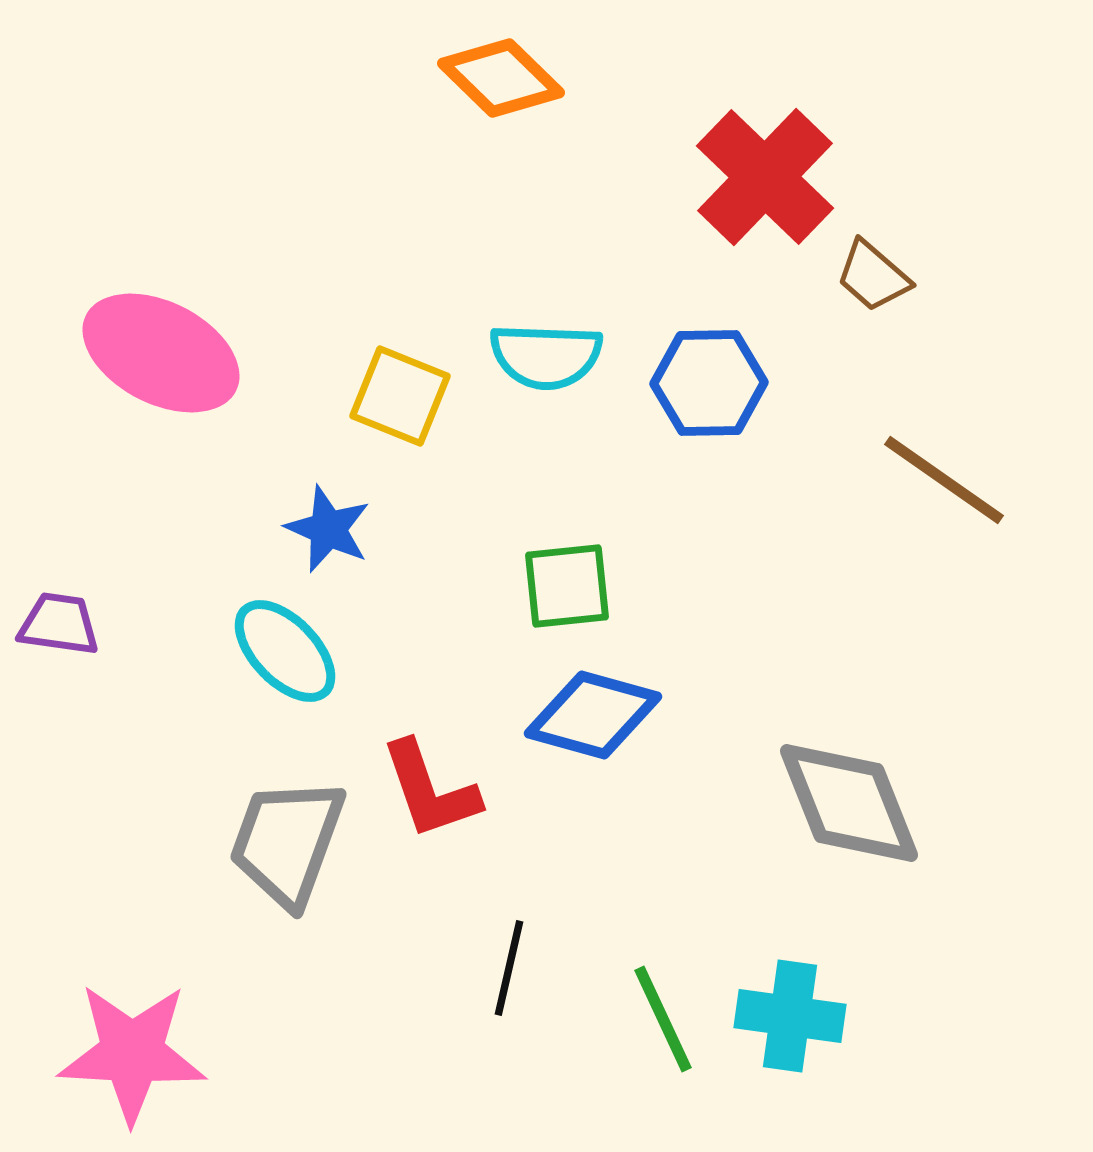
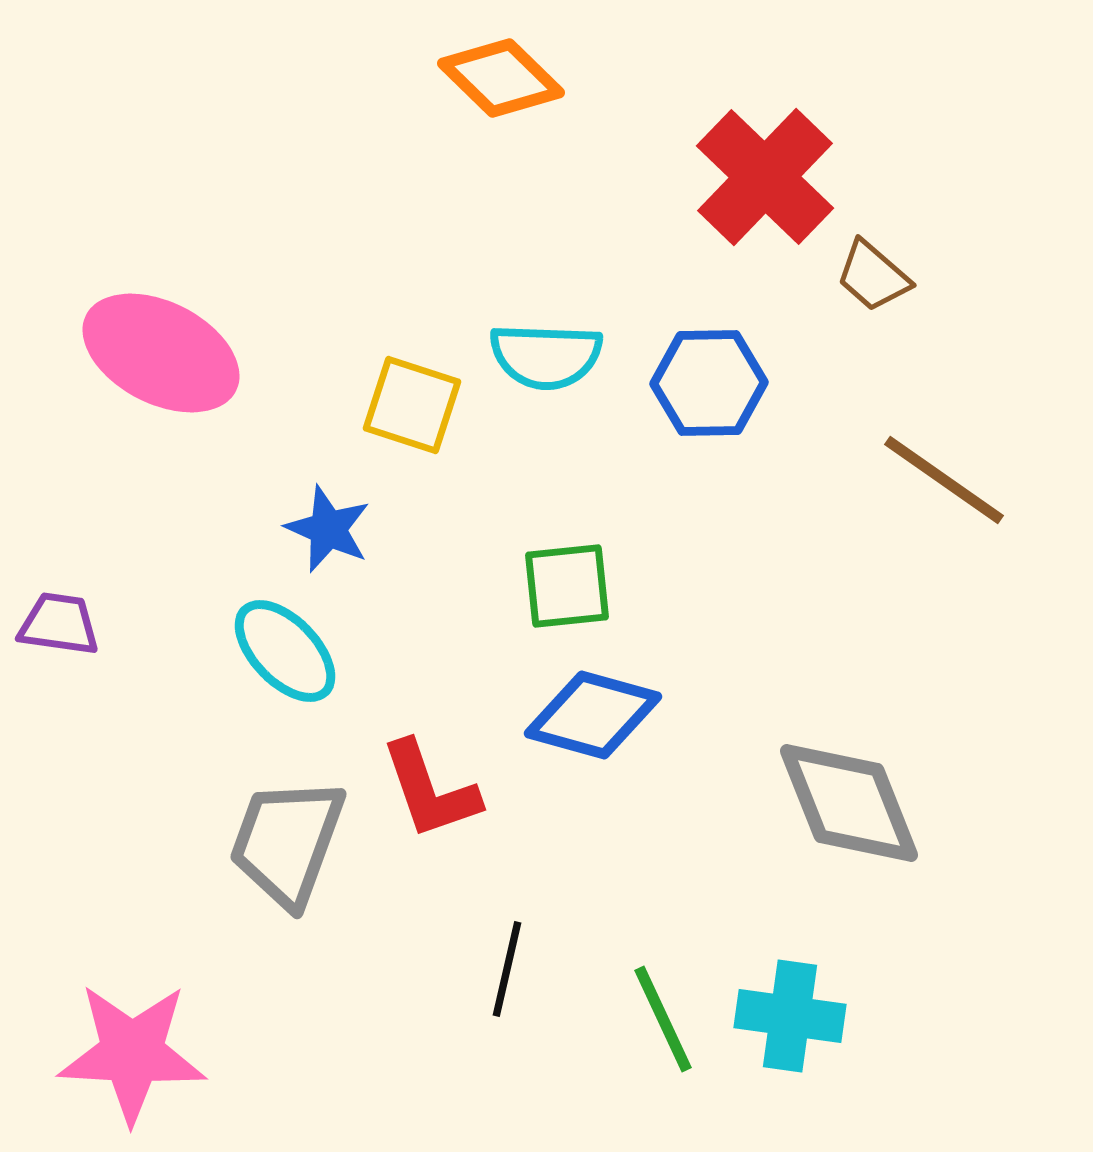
yellow square: moved 12 px right, 9 px down; rotated 4 degrees counterclockwise
black line: moved 2 px left, 1 px down
